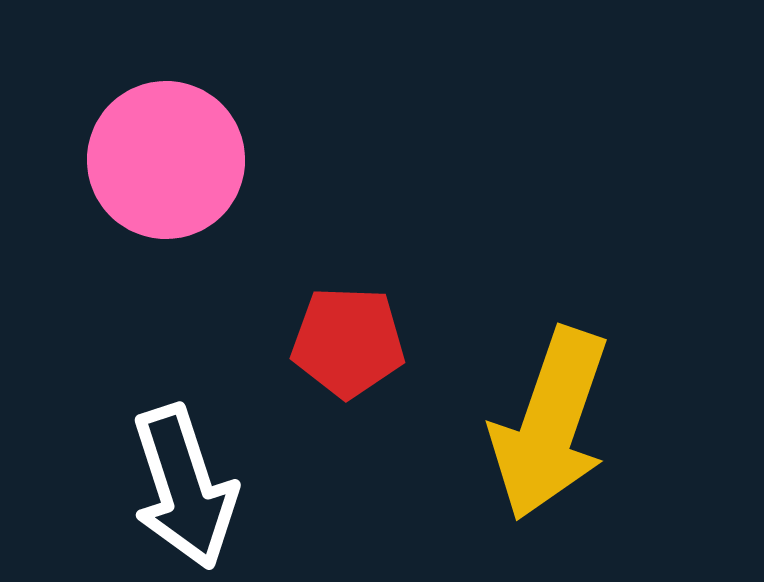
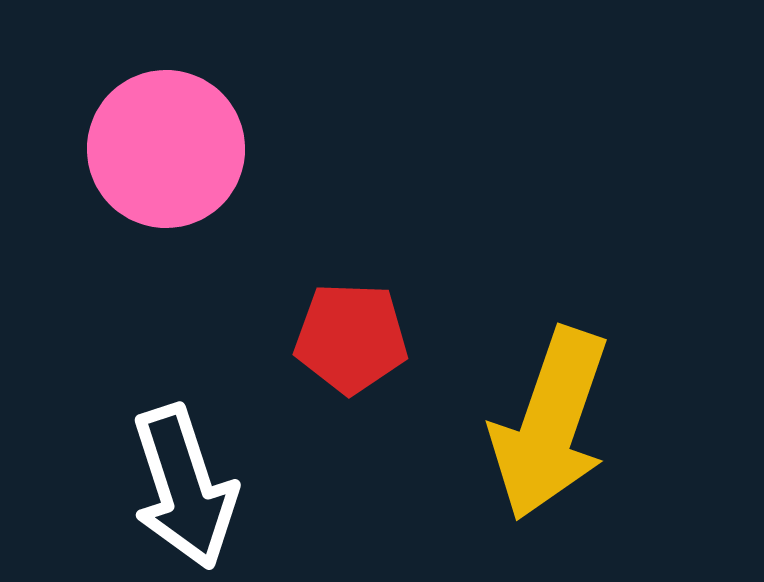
pink circle: moved 11 px up
red pentagon: moved 3 px right, 4 px up
